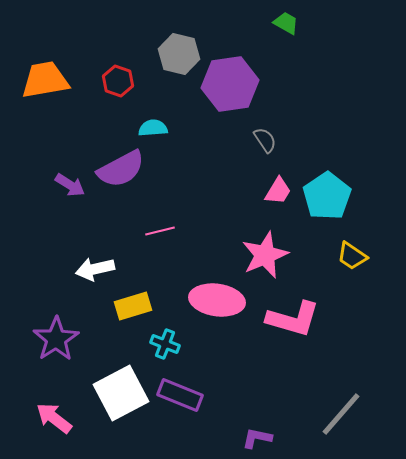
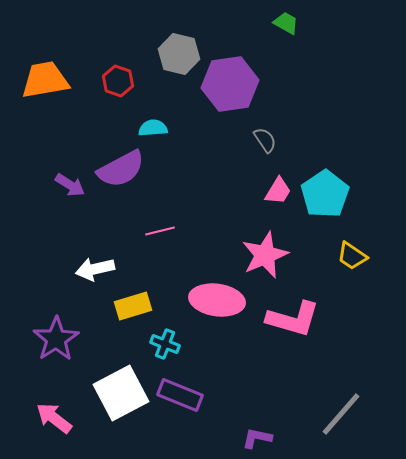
cyan pentagon: moved 2 px left, 2 px up
